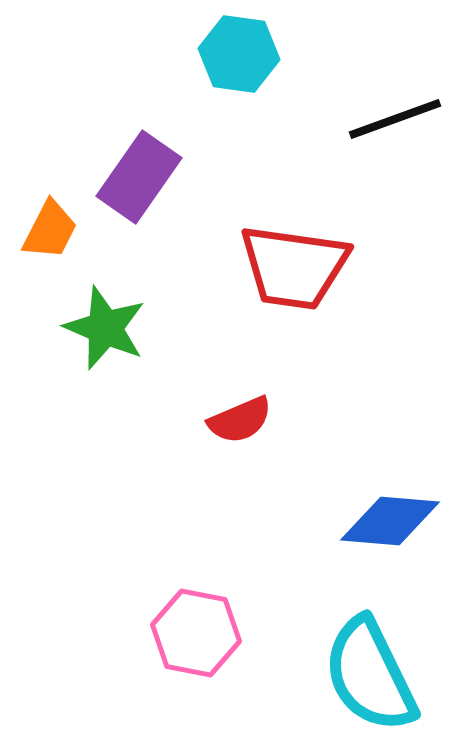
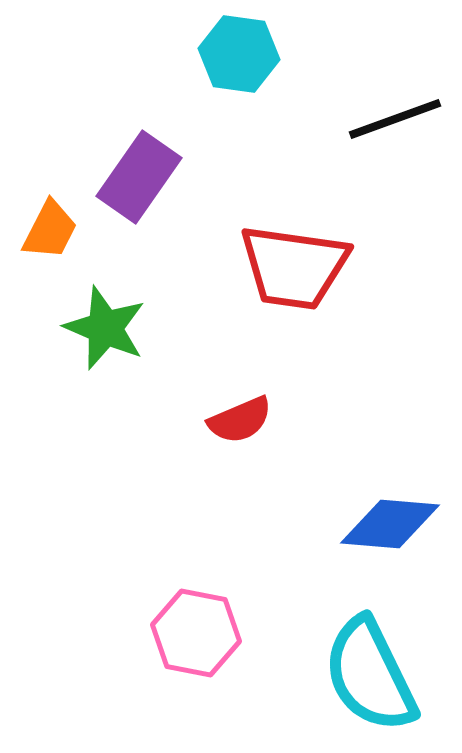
blue diamond: moved 3 px down
